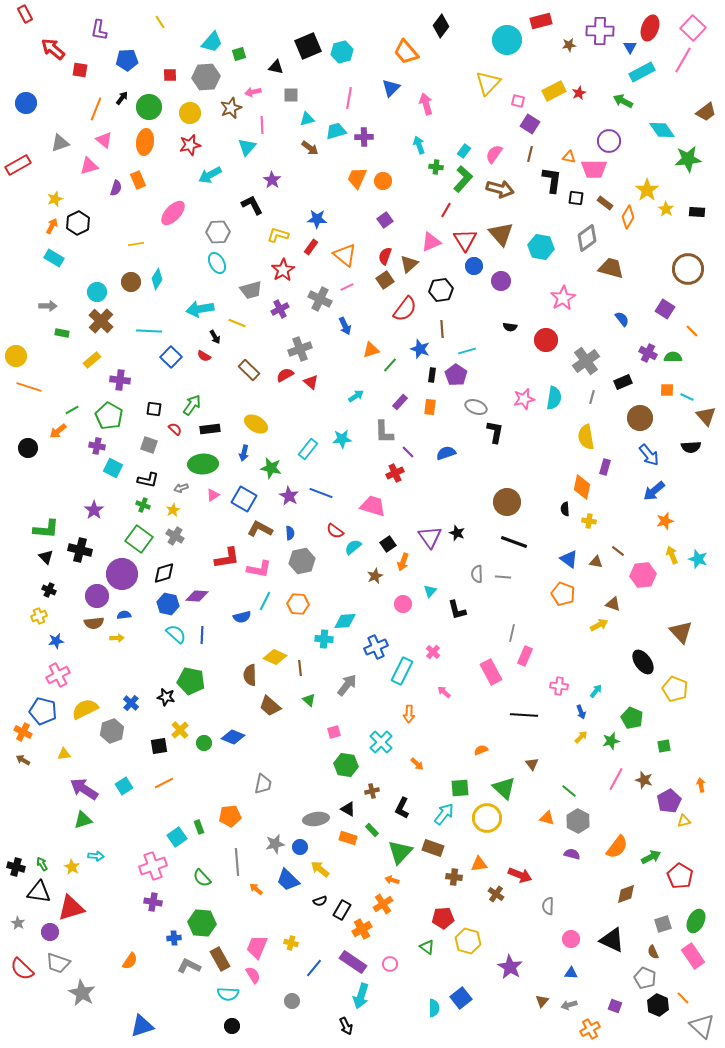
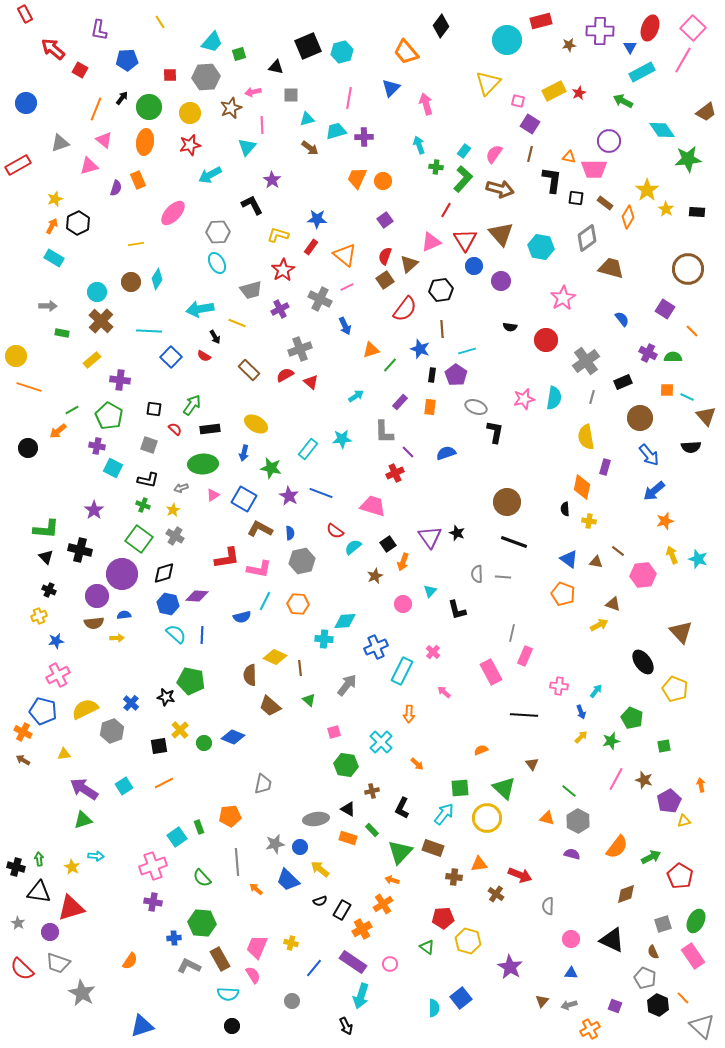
red square at (80, 70): rotated 21 degrees clockwise
green arrow at (42, 864): moved 3 px left, 5 px up; rotated 24 degrees clockwise
